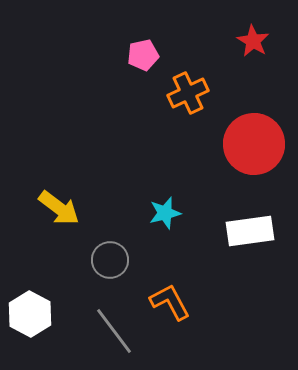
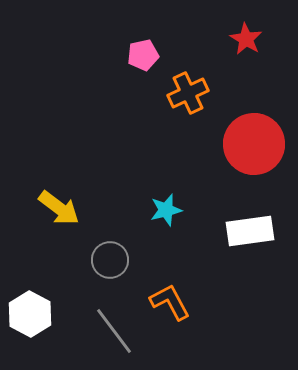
red star: moved 7 px left, 2 px up
cyan star: moved 1 px right, 3 px up
